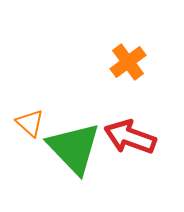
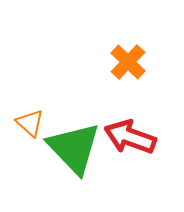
orange cross: rotated 9 degrees counterclockwise
